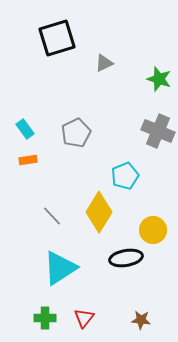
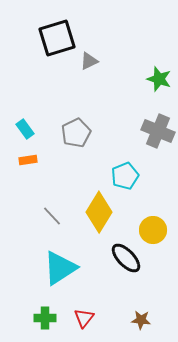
gray triangle: moved 15 px left, 2 px up
black ellipse: rotated 56 degrees clockwise
